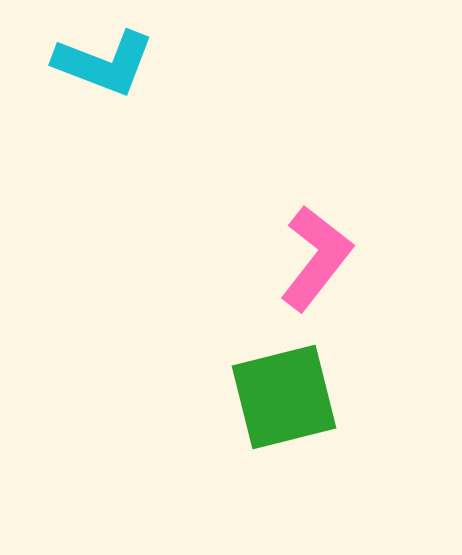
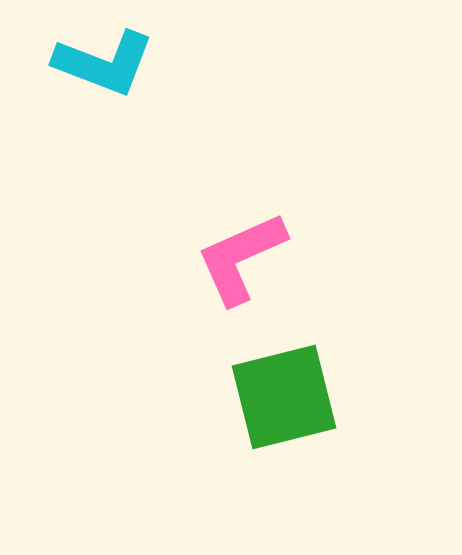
pink L-shape: moved 75 px left; rotated 152 degrees counterclockwise
